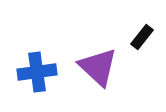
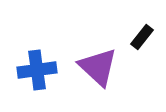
blue cross: moved 2 px up
